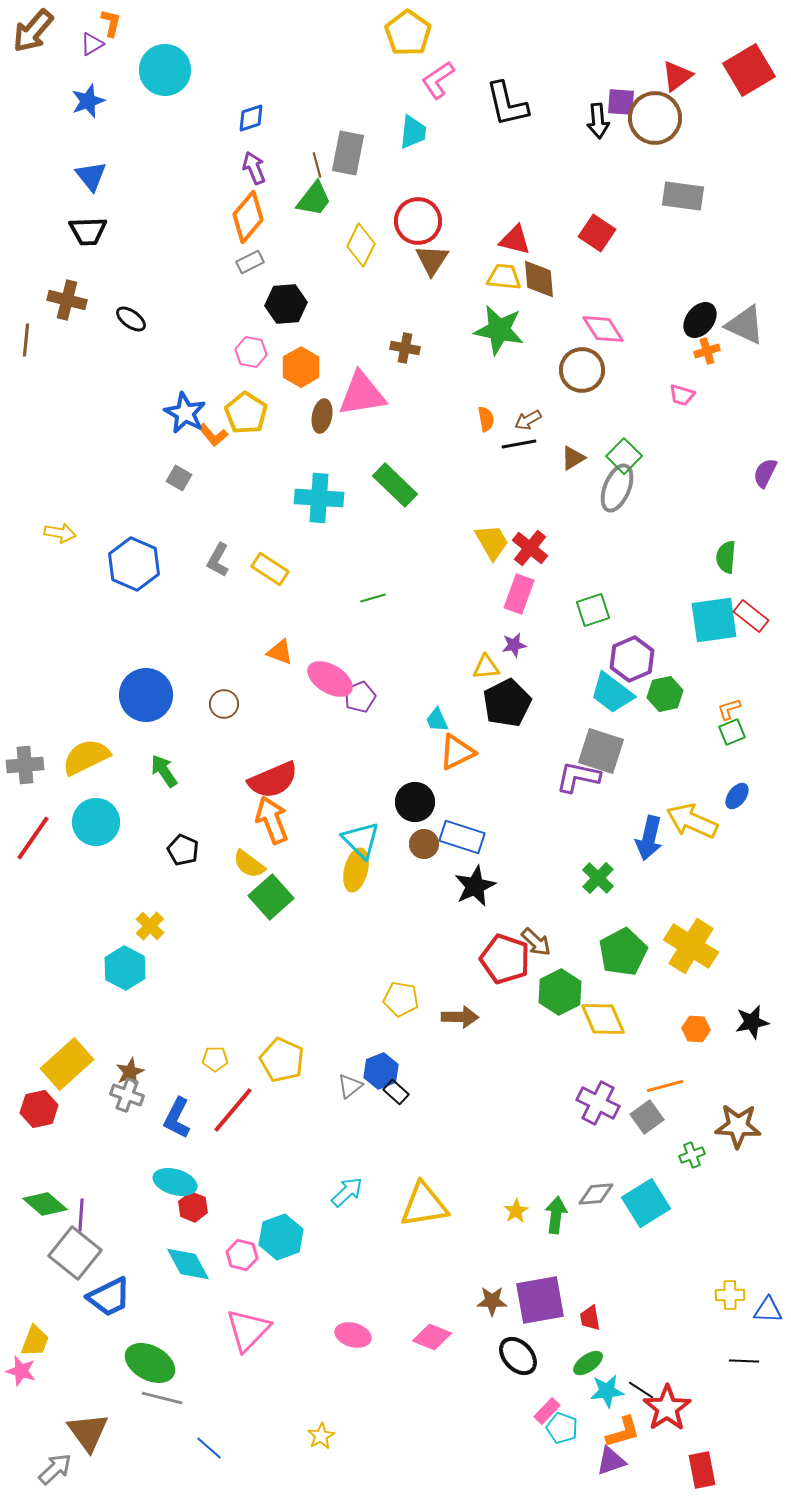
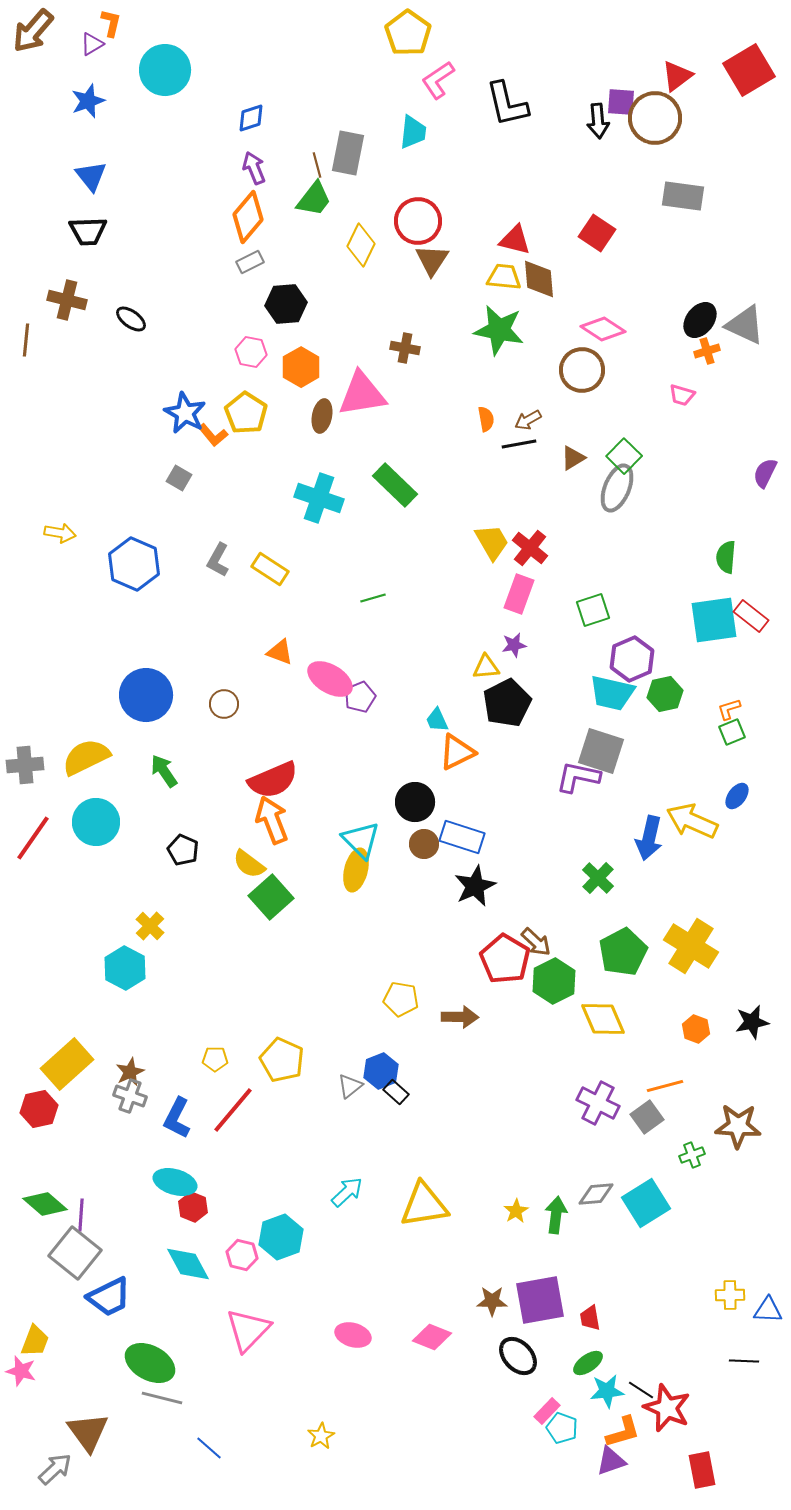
pink diamond at (603, 329): rotated 24 degrees counterclockwise
cyan cross at (319, 498): rotated 15 degrees clockwise
cyan trapezoid at (612, 693): rotated 24 degrees counterclockwise
red pentagon at (505, 959): rotated 12 degrees clockwise
green hexagon at (560, 992): moved 6 px left, 11 px up
orange hexagon at (696, 1029): rotated 16 degrees clockwise
gray cross at (127, 1095): moved 3 px right, 1 px down
red star at (667, 1408): rotated 15 degrees counterclockwise
